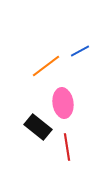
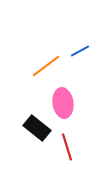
black rectangle: moved 1 px left, 1 px down
red line: rotated 8 degrees counterclockwise
